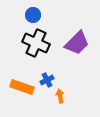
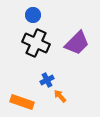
orange rectangle: moved 15 px down
orange arrow: rotated 32 degrees counterclockwise
